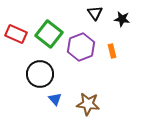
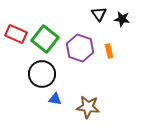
black triangle: moved 4 px right, 1 px down
green square: moved 4 px left, 5 px down
purple hexagon: moved 1 px left, 1 px down; rotated 20 degrees counterclockwise
orange rectangle: moved 3 px left
black circle: moved 2 px right
blue triangle: rotated 40 degrees counterclockwise
brown star: moved 3 px down
